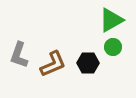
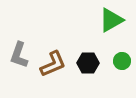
green circle: moved 9 px right, 14 px down
